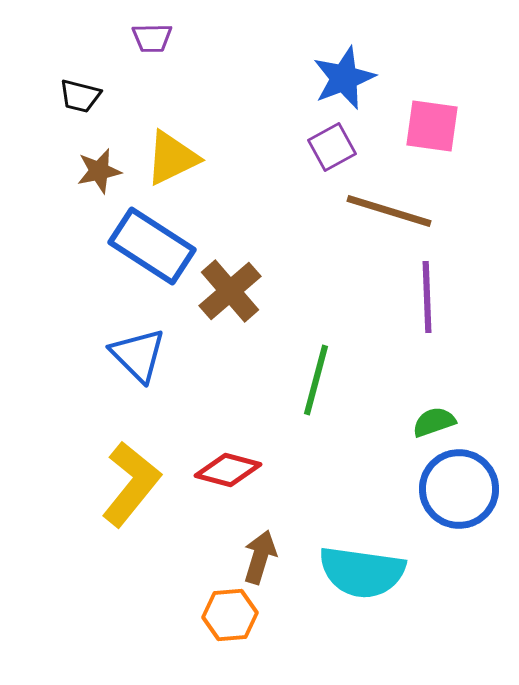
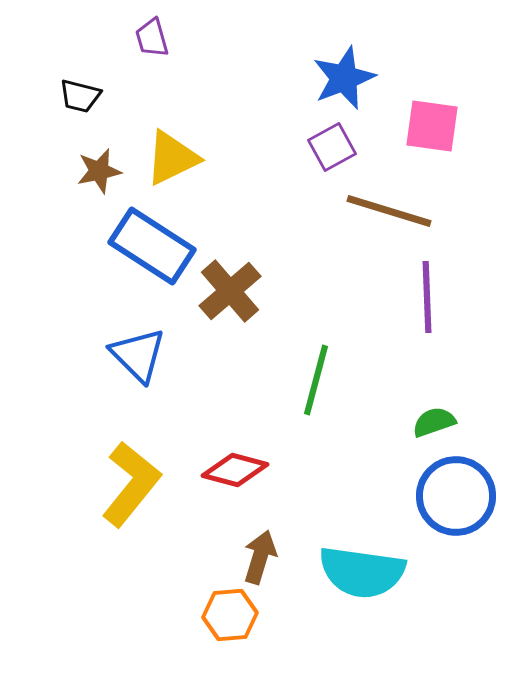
purple trapezoid: rotated 75 degrees clockwise
red diamond: moved 7 px right
blue circle: moved 3 px left, 7 px down
